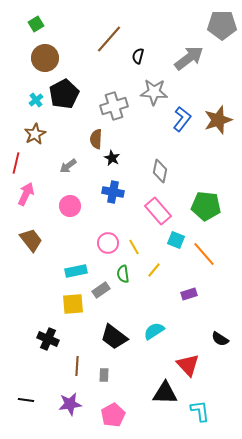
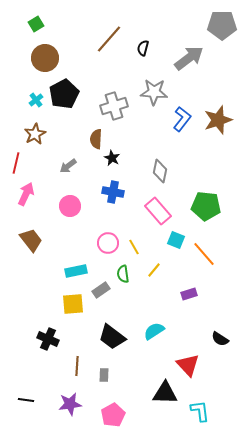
black semicircle at (138, 56): moved 5 px right, 8 px up
black trapezoid at (114, 337): moved 2 px left
